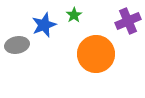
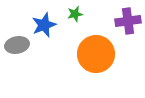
green star: moved 1 px right, 1 px up; rotated 21 degrees clockwise
purple cross: rotated 15 degrees clockwise
